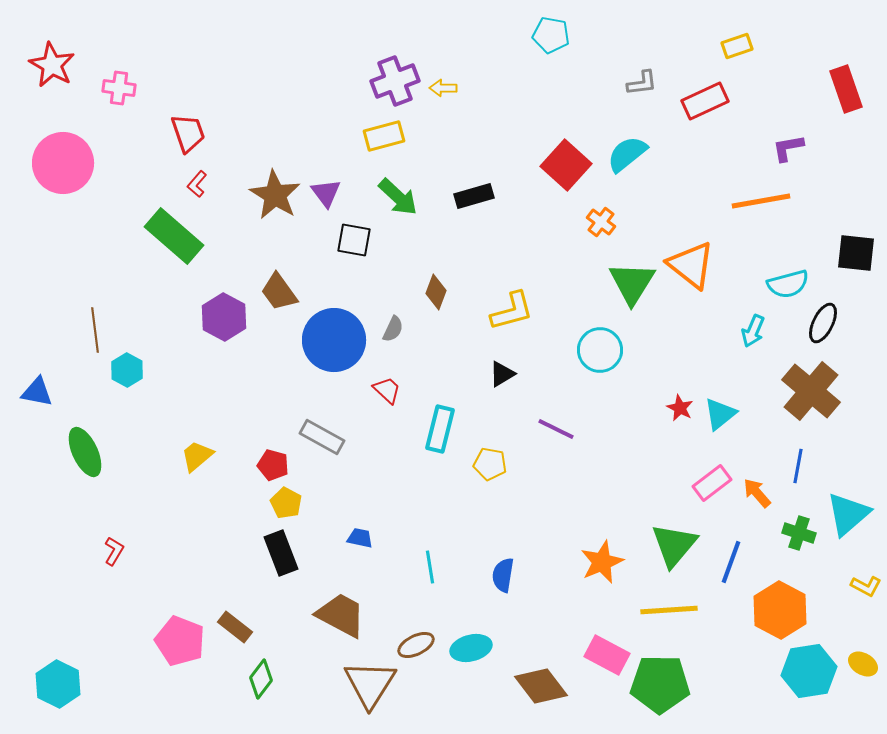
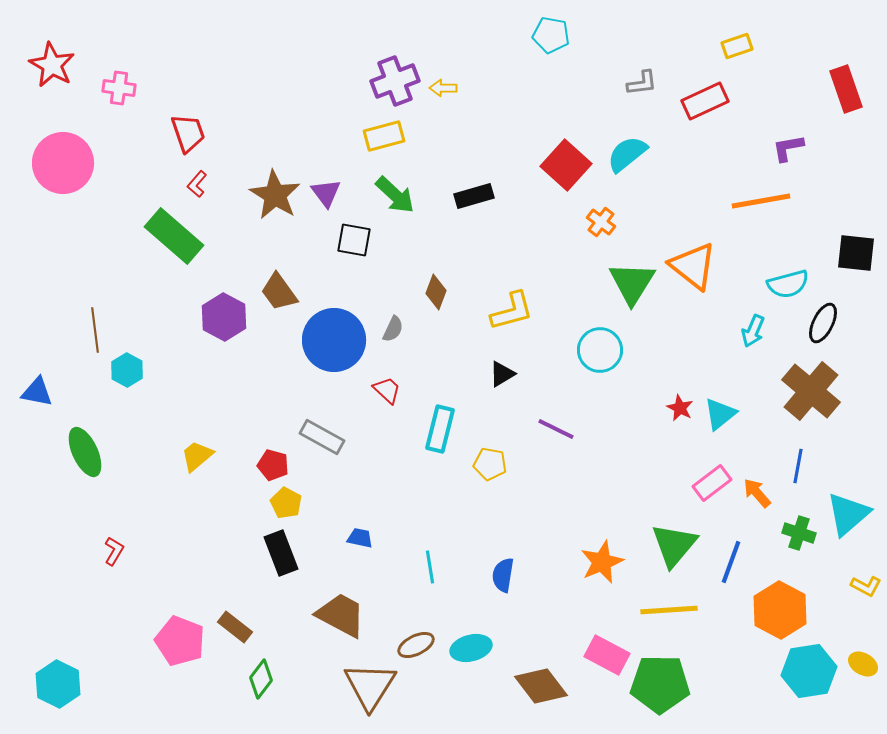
green arrow at (398, 197): moved 3 px left, 2 px up
orange triangle at (691, 265): moved 2 px right, 1 px down
brown triangle at (370, 684): moved 2 px down
